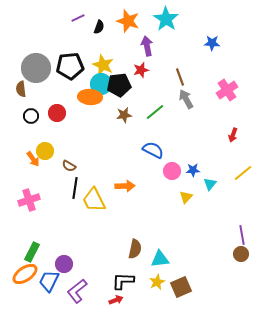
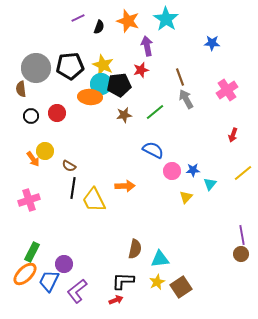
black line at (75, 188): moved 2 px left
orange ellipse at (25, 274): rotated 10 degrees counterclockwise
brown square at (181, 287): rotated 10 degrees counterclockwise
